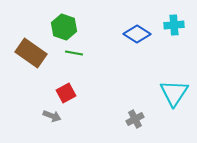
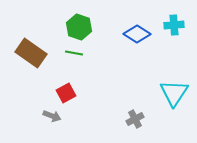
green hexagon: moved 15 px right
